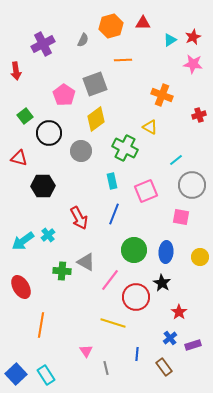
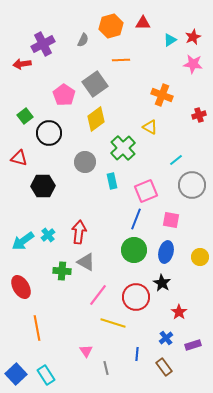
orange line at (123, 60): moved 2 px left
red arrow at (16, 71): moved 6 px right, 7 px up; rotated 90 degrees clockwise
gray square at (95, 84): rotated 15 degrees counterclockwise
green cross at (125, 148): moved 2 px left; rotated 20 degrees clockwise
gray circle at (81, 151): moved 4 px right, 11 px down
blue line at (114, 214): moved 22 px right, 5 px down
pink square at (181, 217): moved 10 px left, 3 px down
red arrow at (79, 218): moved 14 px down; rotated 145 degrees counterclockwise
blue ellipse at (166, 252): rotated 10 degrees clockwise
pink line at (110, 280): moved 12 px left, 15 px down
orange line at (41, 325): moved 4 px left, 3 px down; rotated 20 degrees counterclockwise
blue cross at (170, 338): moved 4 px left
